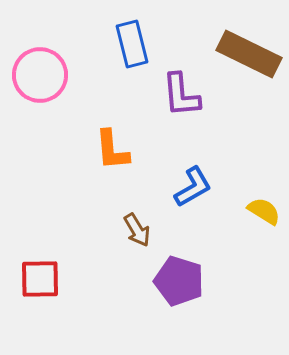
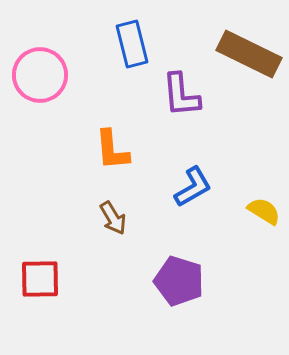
brown arrow: moved 24 px left, 12 px up
